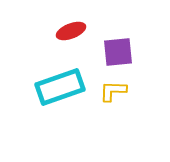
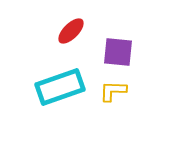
red ellipse: rotated 24 degrees counterclockwise
purple square: rotated 12 degrees clockwise
